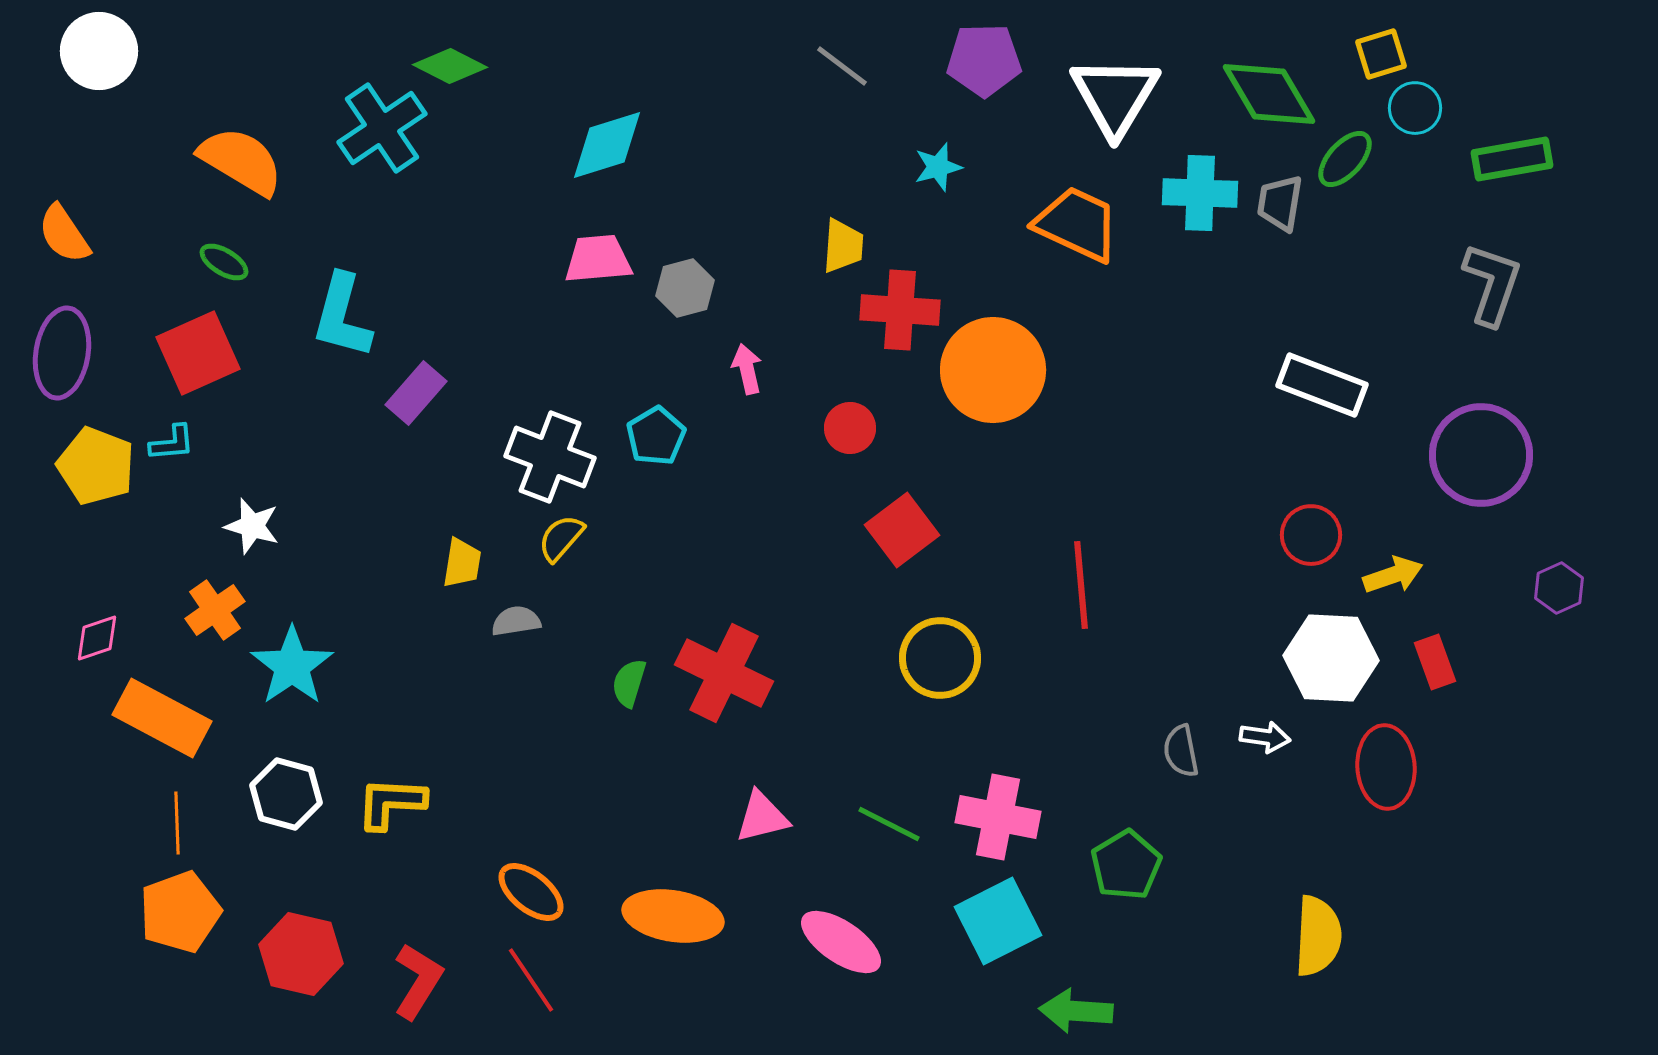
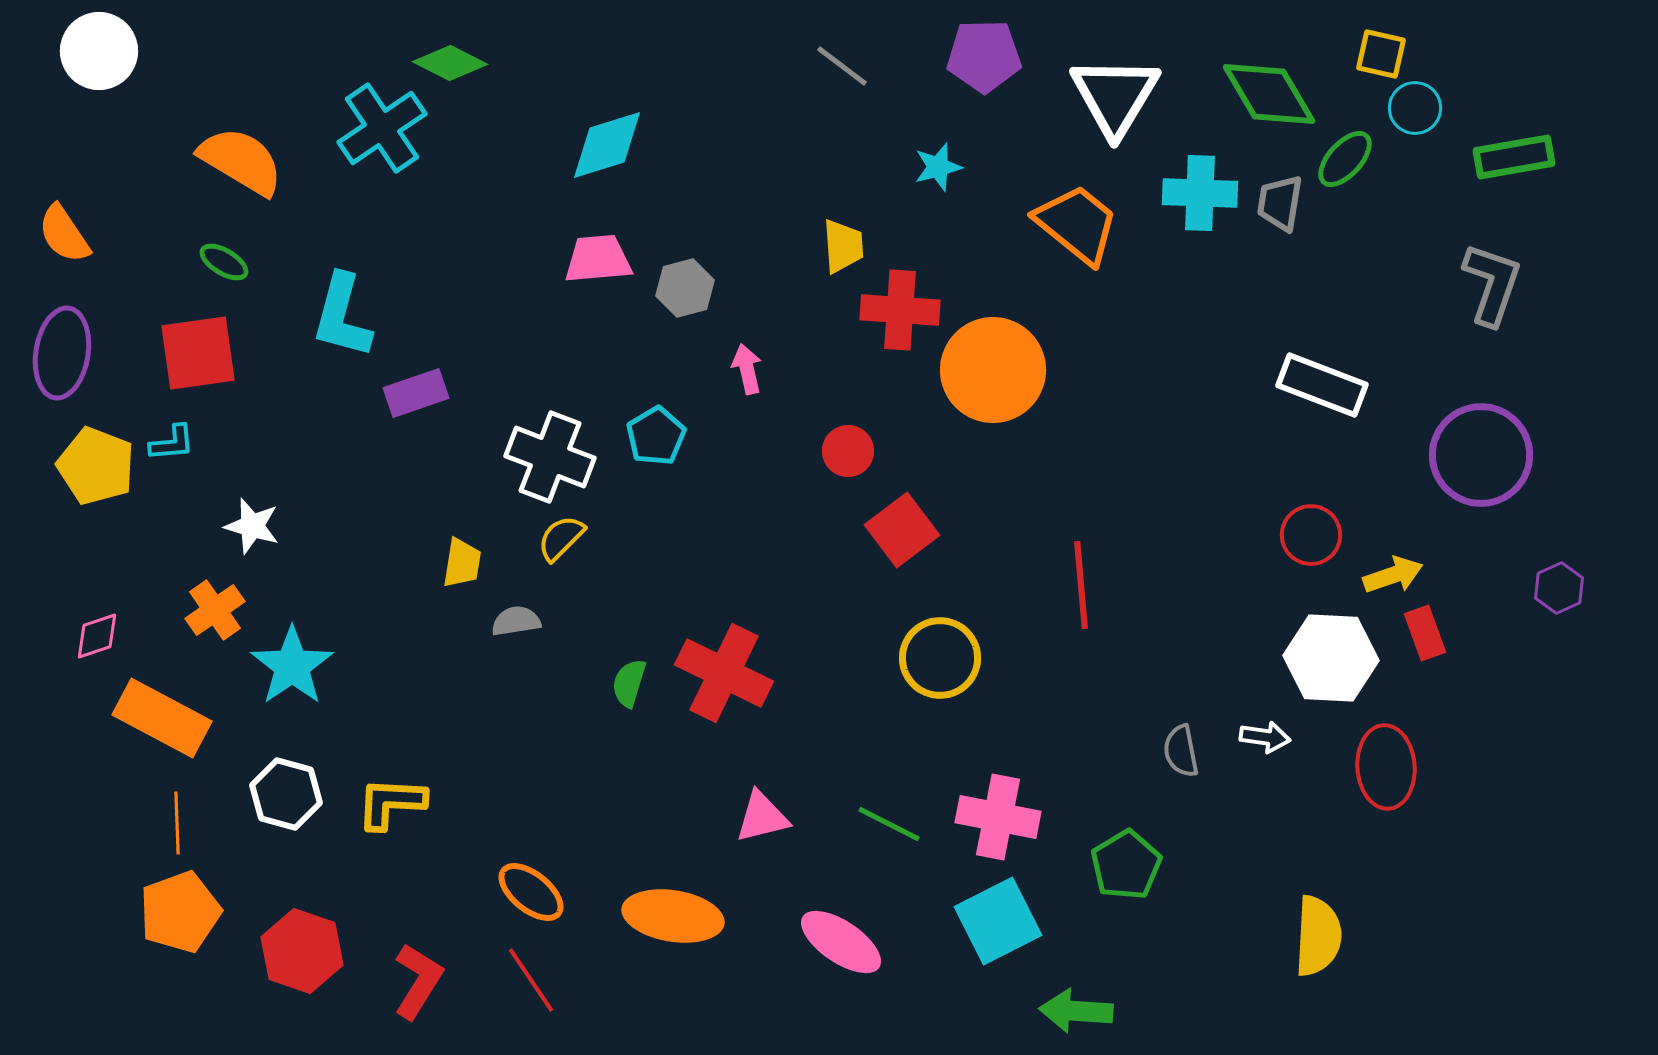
yellow square at (1381, 54): rotated 30 degrees clockwise
purple pentagon at (984, 60): moved 4 px up
green diamond at (450, 66): moved 3 px up
green rectangle at (1512, 159): moved 2 px right, 2 px up
orange trapezoid at (1077, 224): rotated 14 degrees clockwise
yellow trapezoid at (843, 246): rotated 8 degrees counterclockwise
red square at (198, 353): rotated 16 degrees clockwise
purple rectangle at (416, 393): rotated 30 degrees clockwise
red circle at (850, 428): moved 2 px left, 23 px down
yellow semicircle at (561, 538): rotated 4 degrees clockwise
pink diamond at (97, 638): moved 2 px up
red rectangle at (1435, 662): moved 10 px left, 29 px up
red hexagon at (301, 954): moved 1 px right, 3 px up; rotated 6 degrees clockwise
